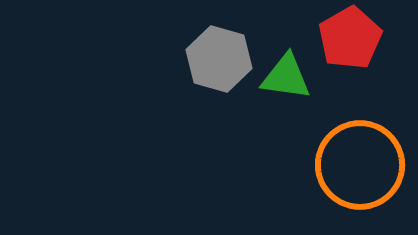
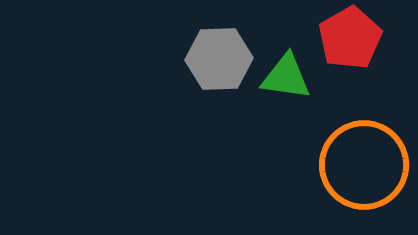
gray hexagon: rotated 18 degrees counterclockwise
orange circle: moved 4 px right
